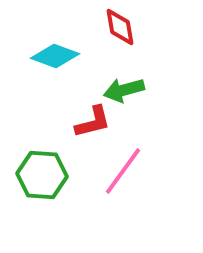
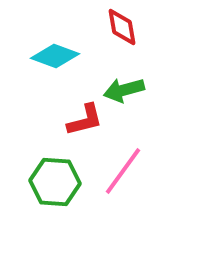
red diamond: moved 2 px right
red L-shape: moved 8 px left, 2 px up
green hexagon: moved 13 px right, 7 px down
